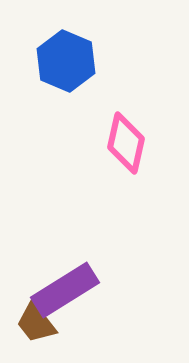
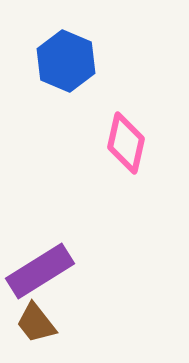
purple rectangle: moved 25 px left, 19 px up
